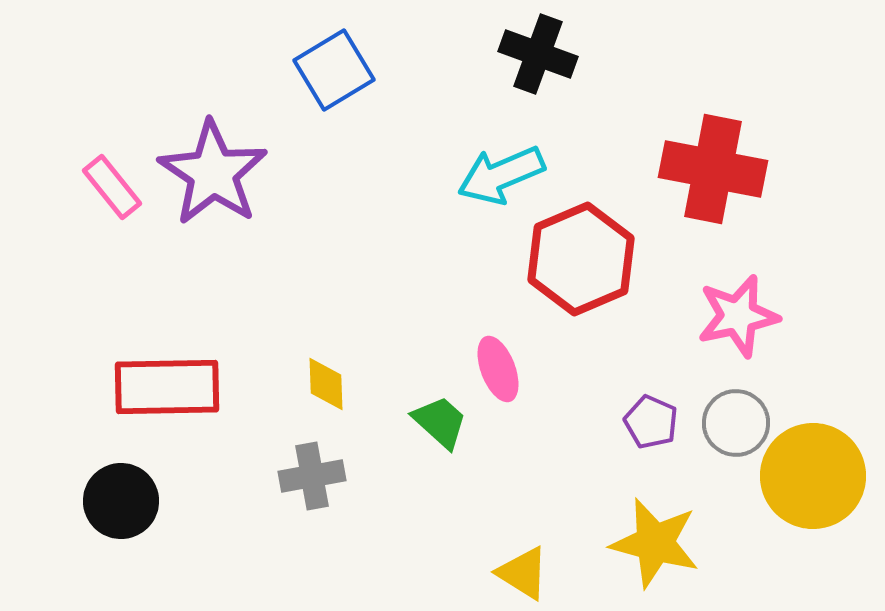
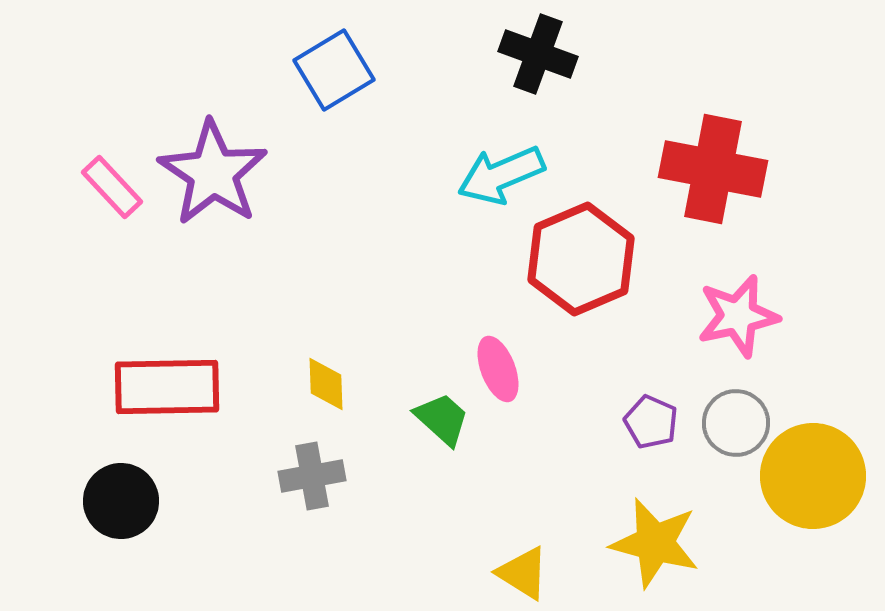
pink rectangle: rotated 4 degrees counterclockwise
green trapezoid: moved 2 px right, 3 px up
